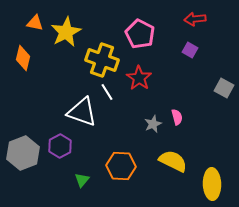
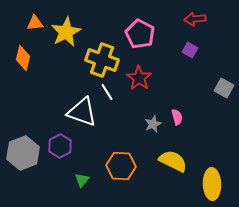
orange triangle: rotated 18 degrees counterclockwise
